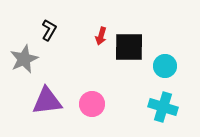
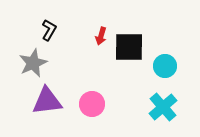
gray star: moved 9 px right, 4 px down
cyan cross: rotated 32 degrees clockwise
